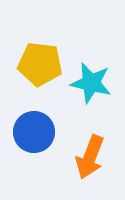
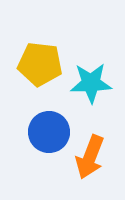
cyan star: rotated 15 degrees counterclockwise
blue circle: moved 15 px right
